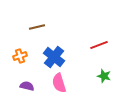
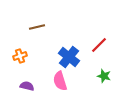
red line: rotated 24 degrees counterclockwise
blue cross: moved 15 px right
pink semicircle: moved 1 px right, 2 px up
